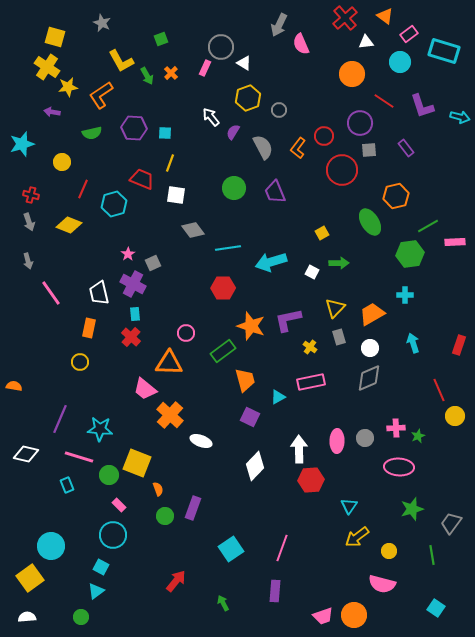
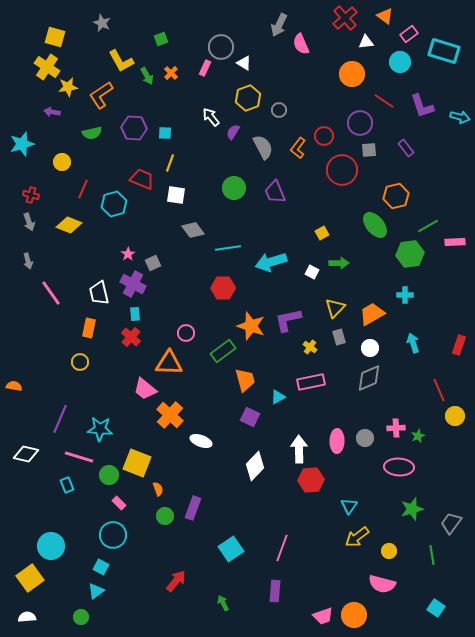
green ellipse at (370, 222): moved 5 px right, 3 px down; rotated 8 degrees counterclockwise
pink rectangle at (119, 505): moved 2 px up
